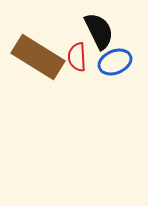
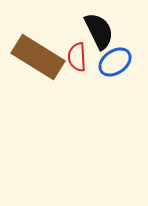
blue ellipse: rotated 12 degrees counterclockwise
